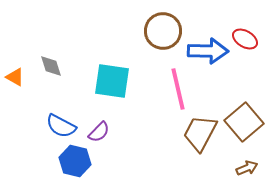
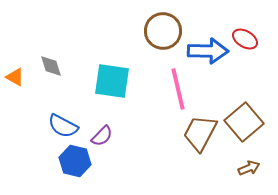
blue semicircle: moved 2 px right
purple semicircle: moved 3 px right, 4 px down
brown arrow: moved 2 px right
